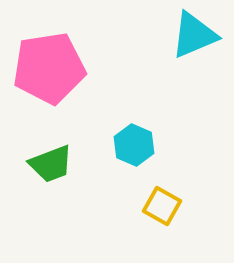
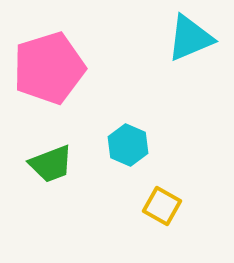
cyan triangle: moved 4 px left, 3 px down
pink pentagon: rotated 8 degrees counterclockwise
cyan hexagon: moved 6 px left
